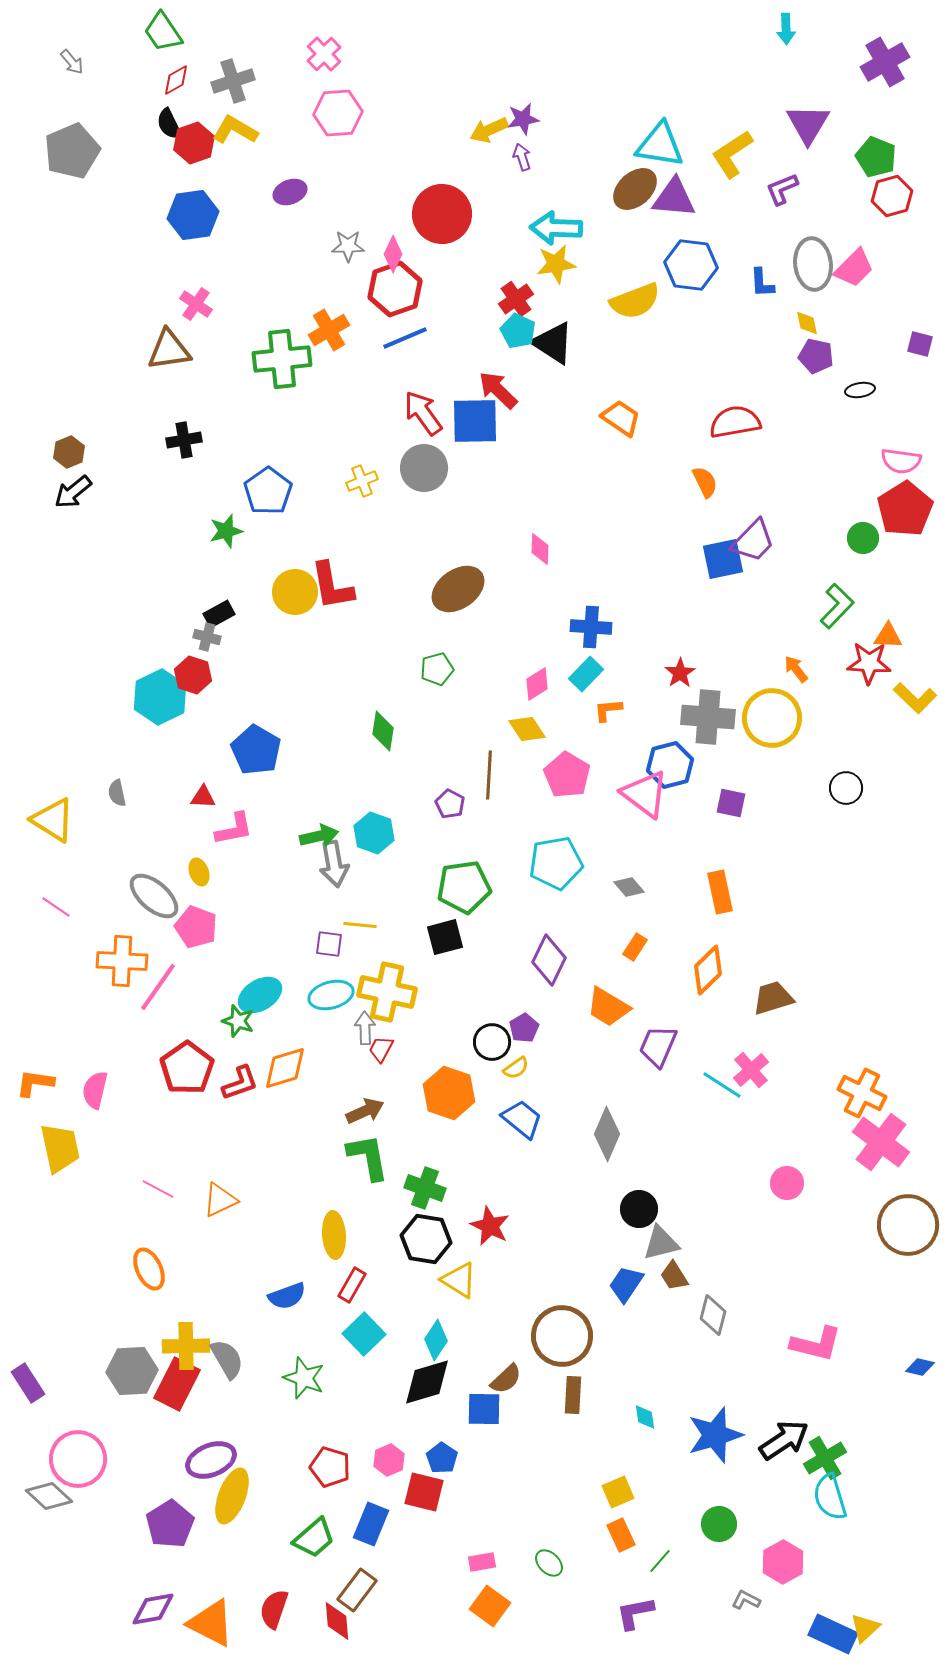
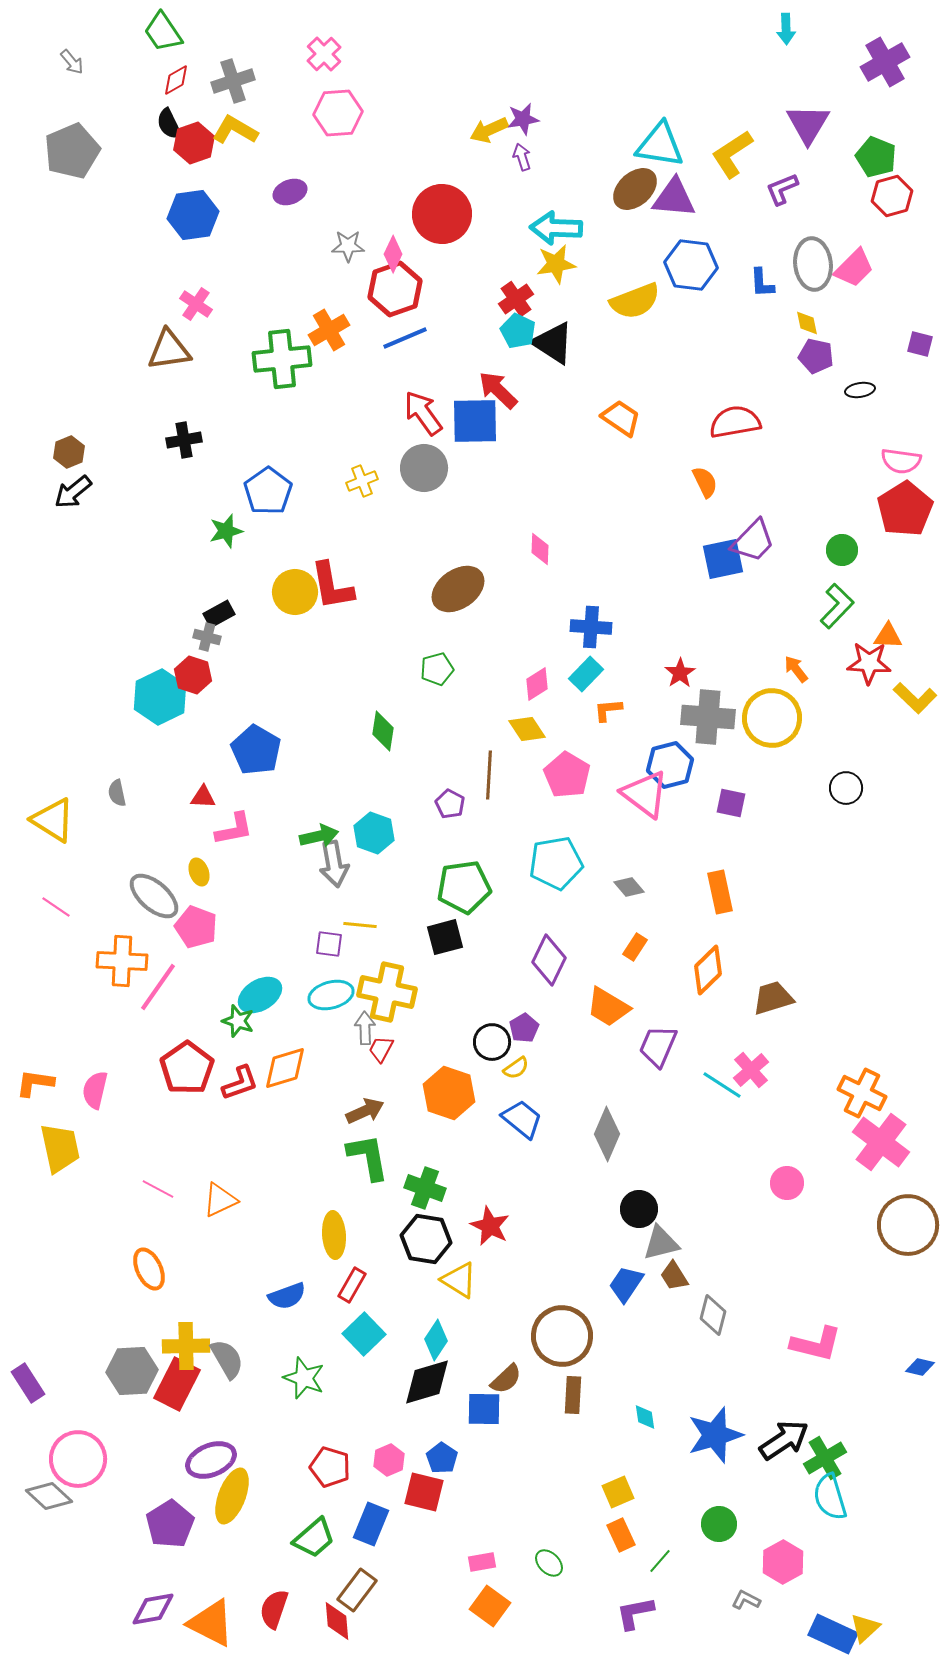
green circle at (863, 538): moved 21 px left, 12 px down
